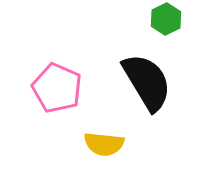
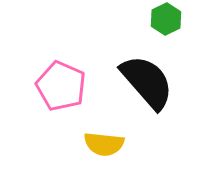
black semicircle: rotated 10 degrees counterclockwise
pink pentagon: moved 4 px right, 2 px up
